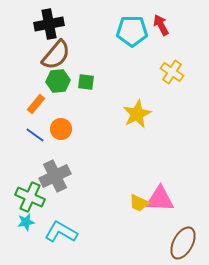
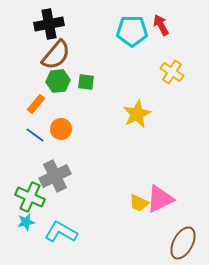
pink triangle: rotated 28 degrees counterclockwise
